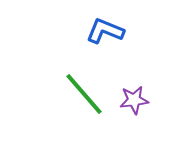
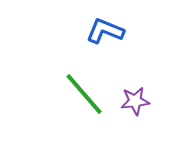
purple star: moved 1 px right, 1 px down
